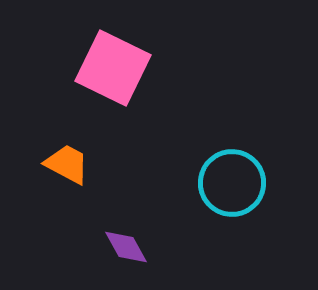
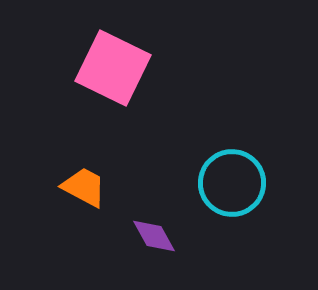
orange trapezoid: moved 17 px right, 23 px down
purple diamond: moved 28 px right, 11 px up
